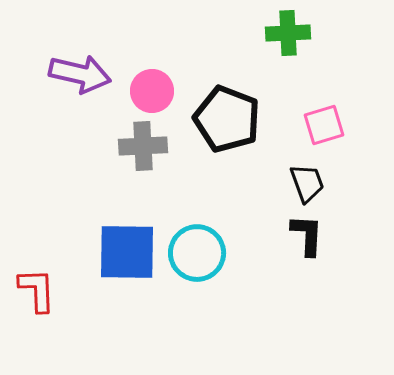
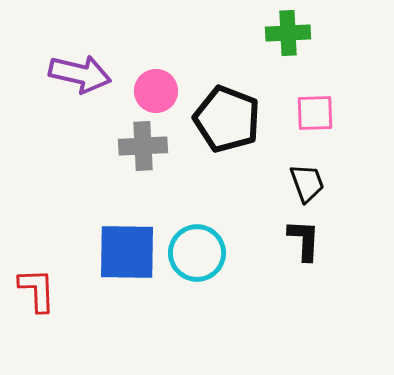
pink circle: moved 4 px right
pink square: moved 9 px left, 12 px up; rotated 15 degrees clockwise
black L-shape: moved 3 px left, 5 px down
